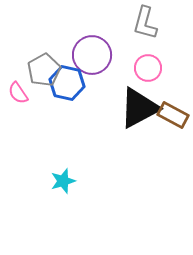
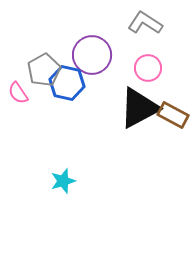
gray L-shape: rotated 108 degrees clockwise
